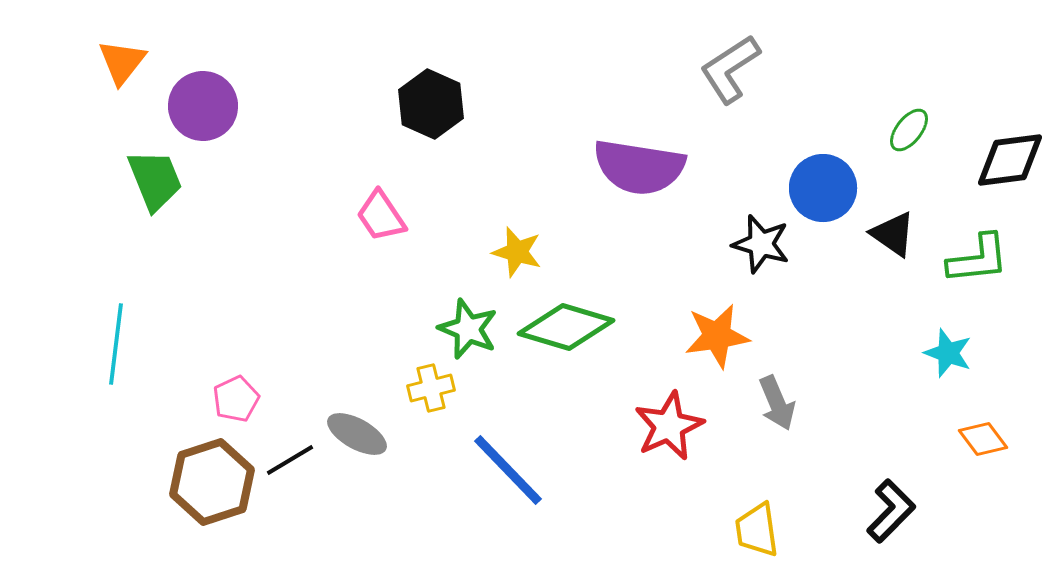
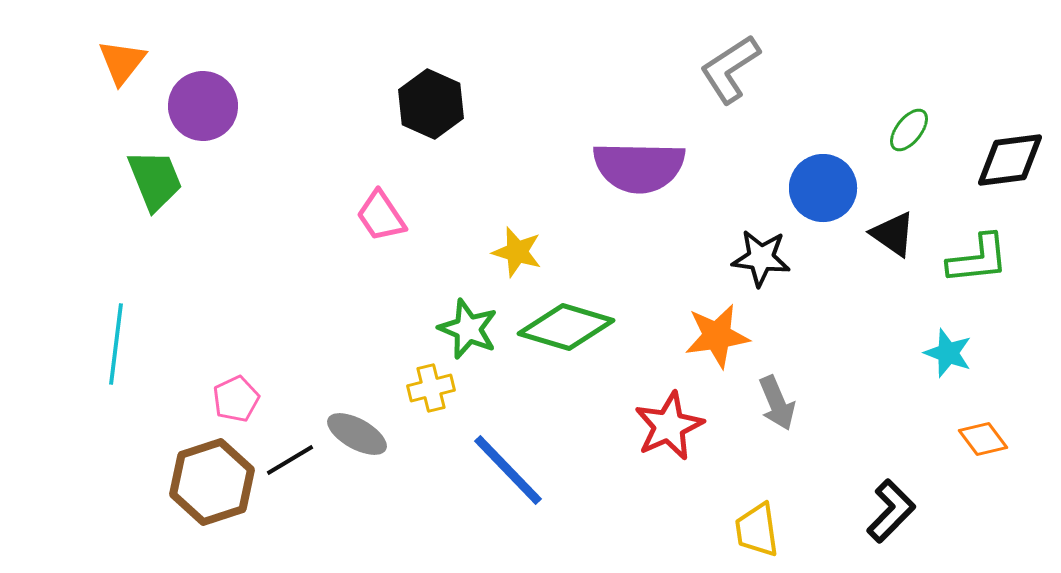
purple semicircle: rotated 8 degrees counterclockwise
black star: moved 14 px down; rotated 10 degrees counterclockwise
